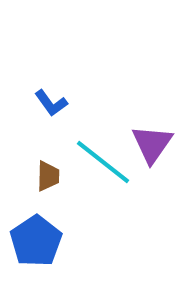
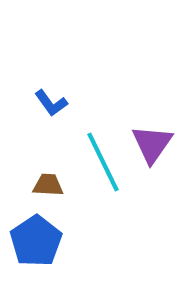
cyan line: rotated 26 degrees clockwise
brown trapezoid: moved 9 px down; rotated 88 degrees counterclockwise
